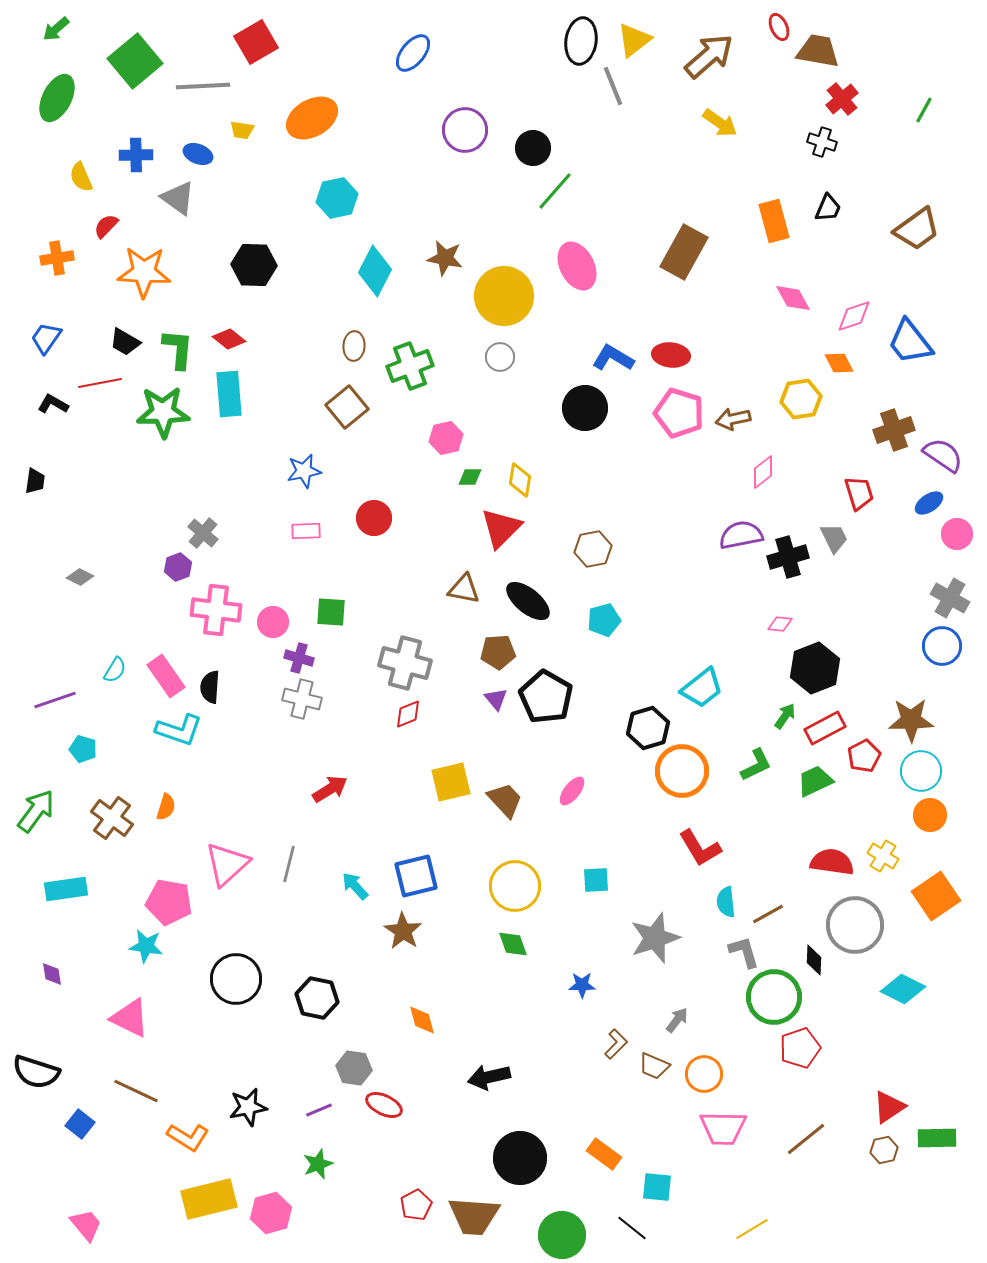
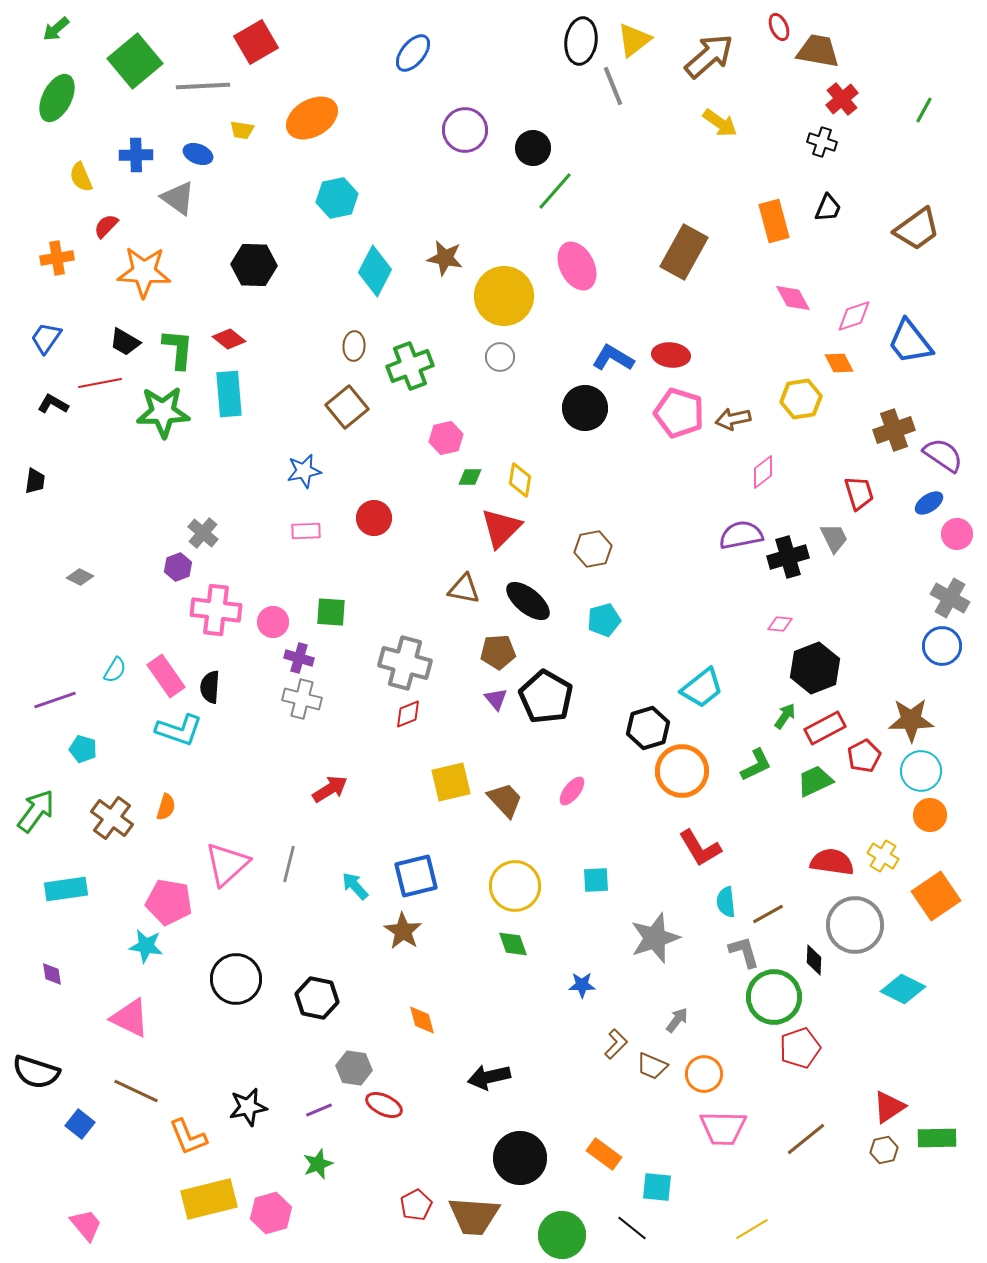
brown trapezoid at (654, 1066): moved 2 px left
orange L-shape at (188, 1137): rotated 36 degrees clockwise
